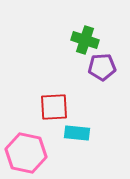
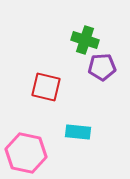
red square: moved 8 px left, 20 px up; rotated 16 degrees clockwise
cyan rectangle: moved 1 px right, 1 px up
